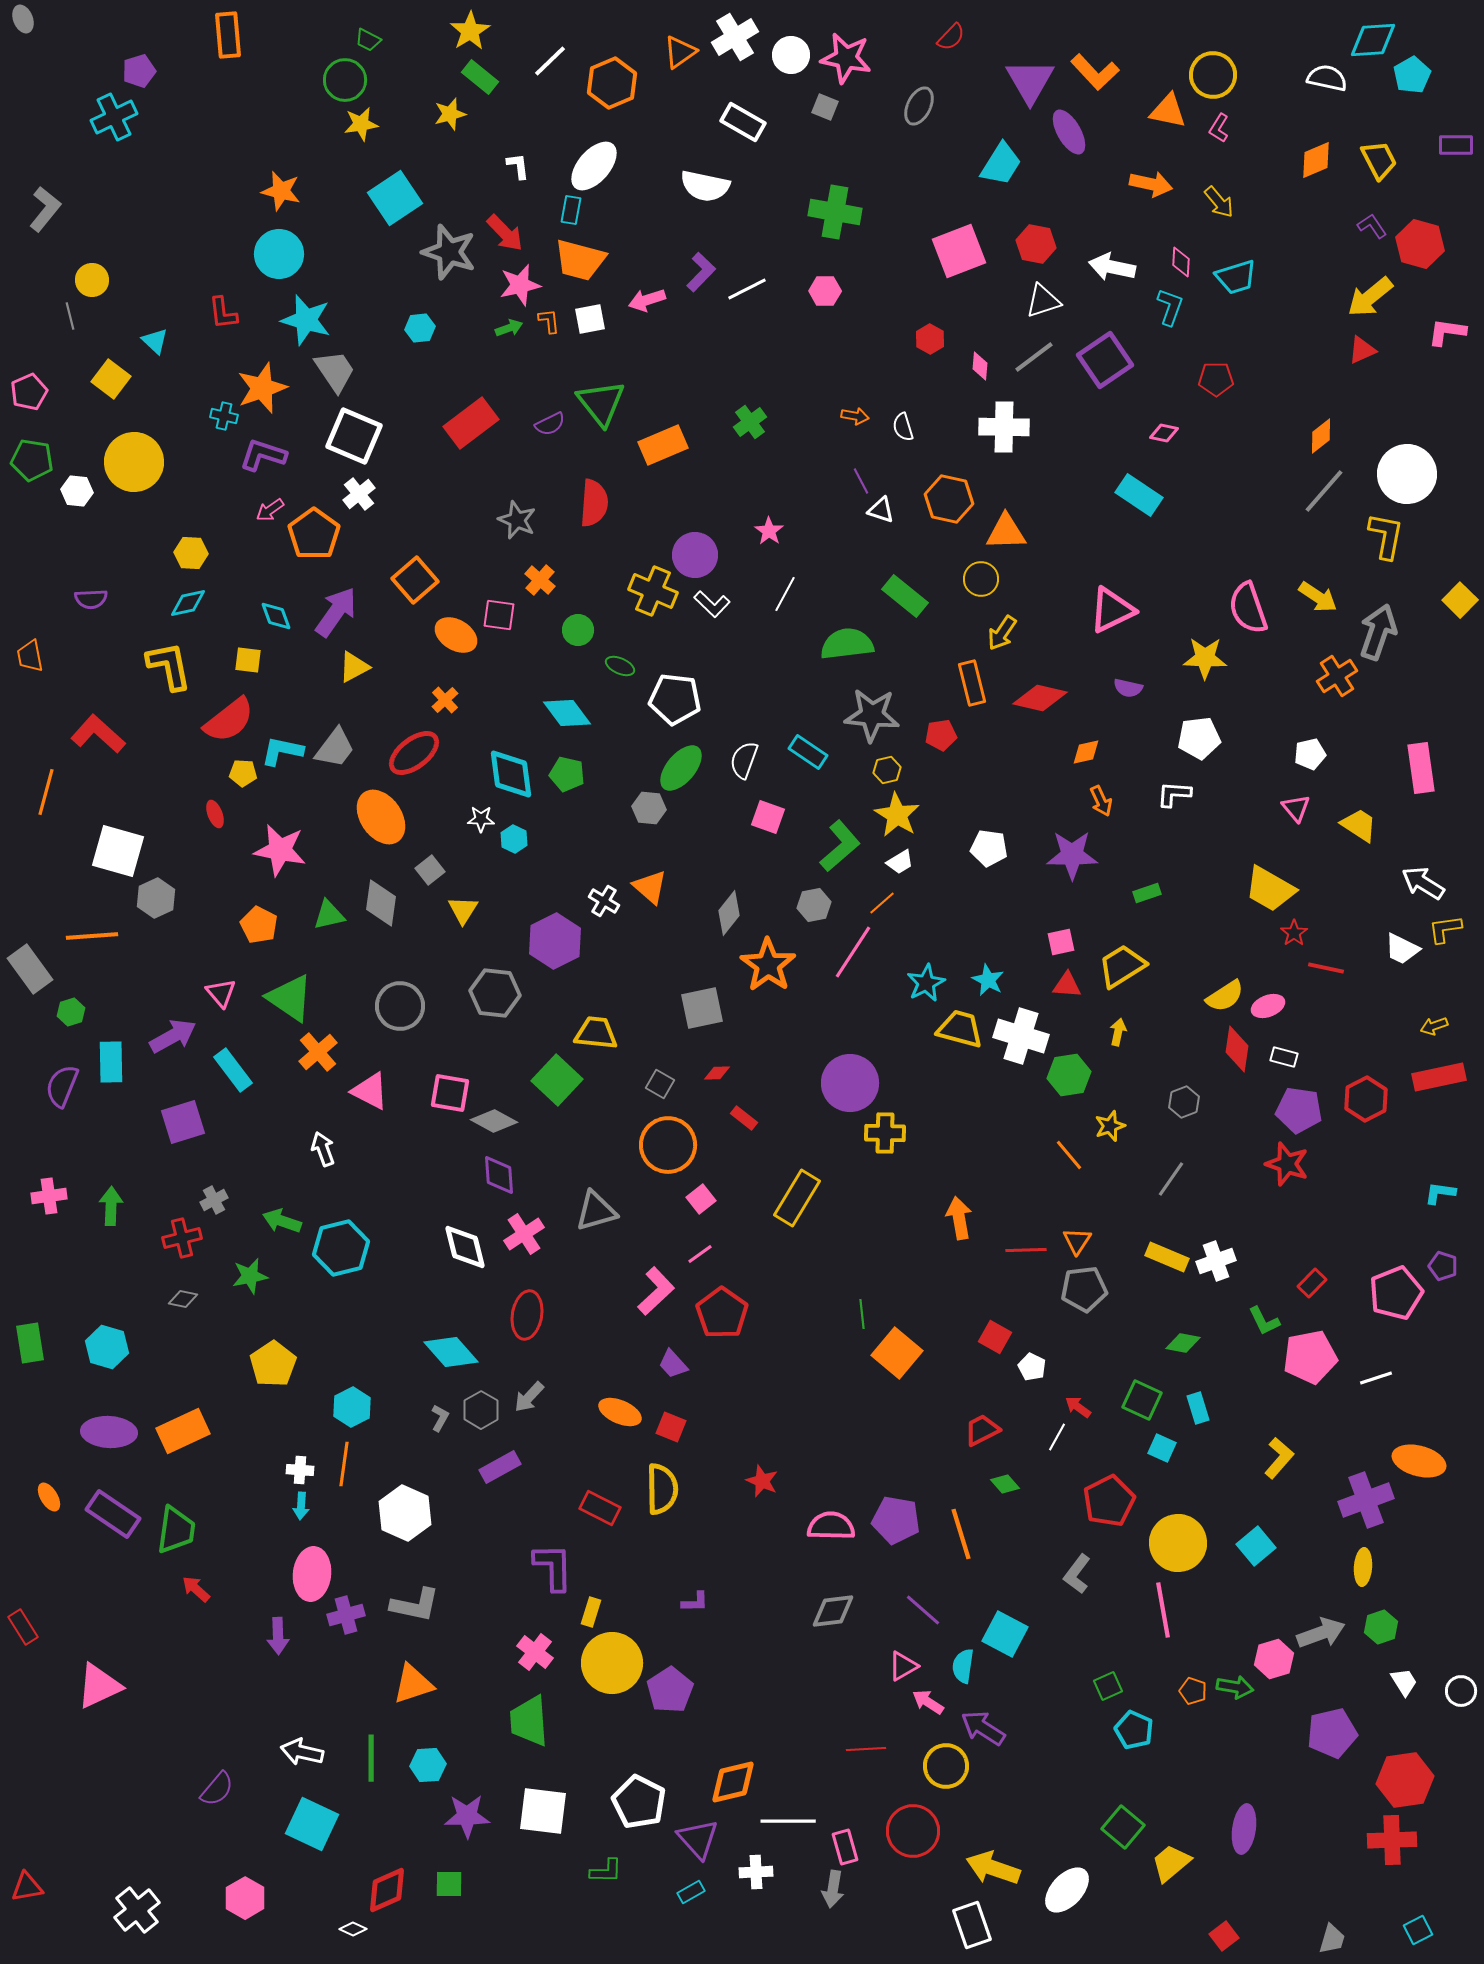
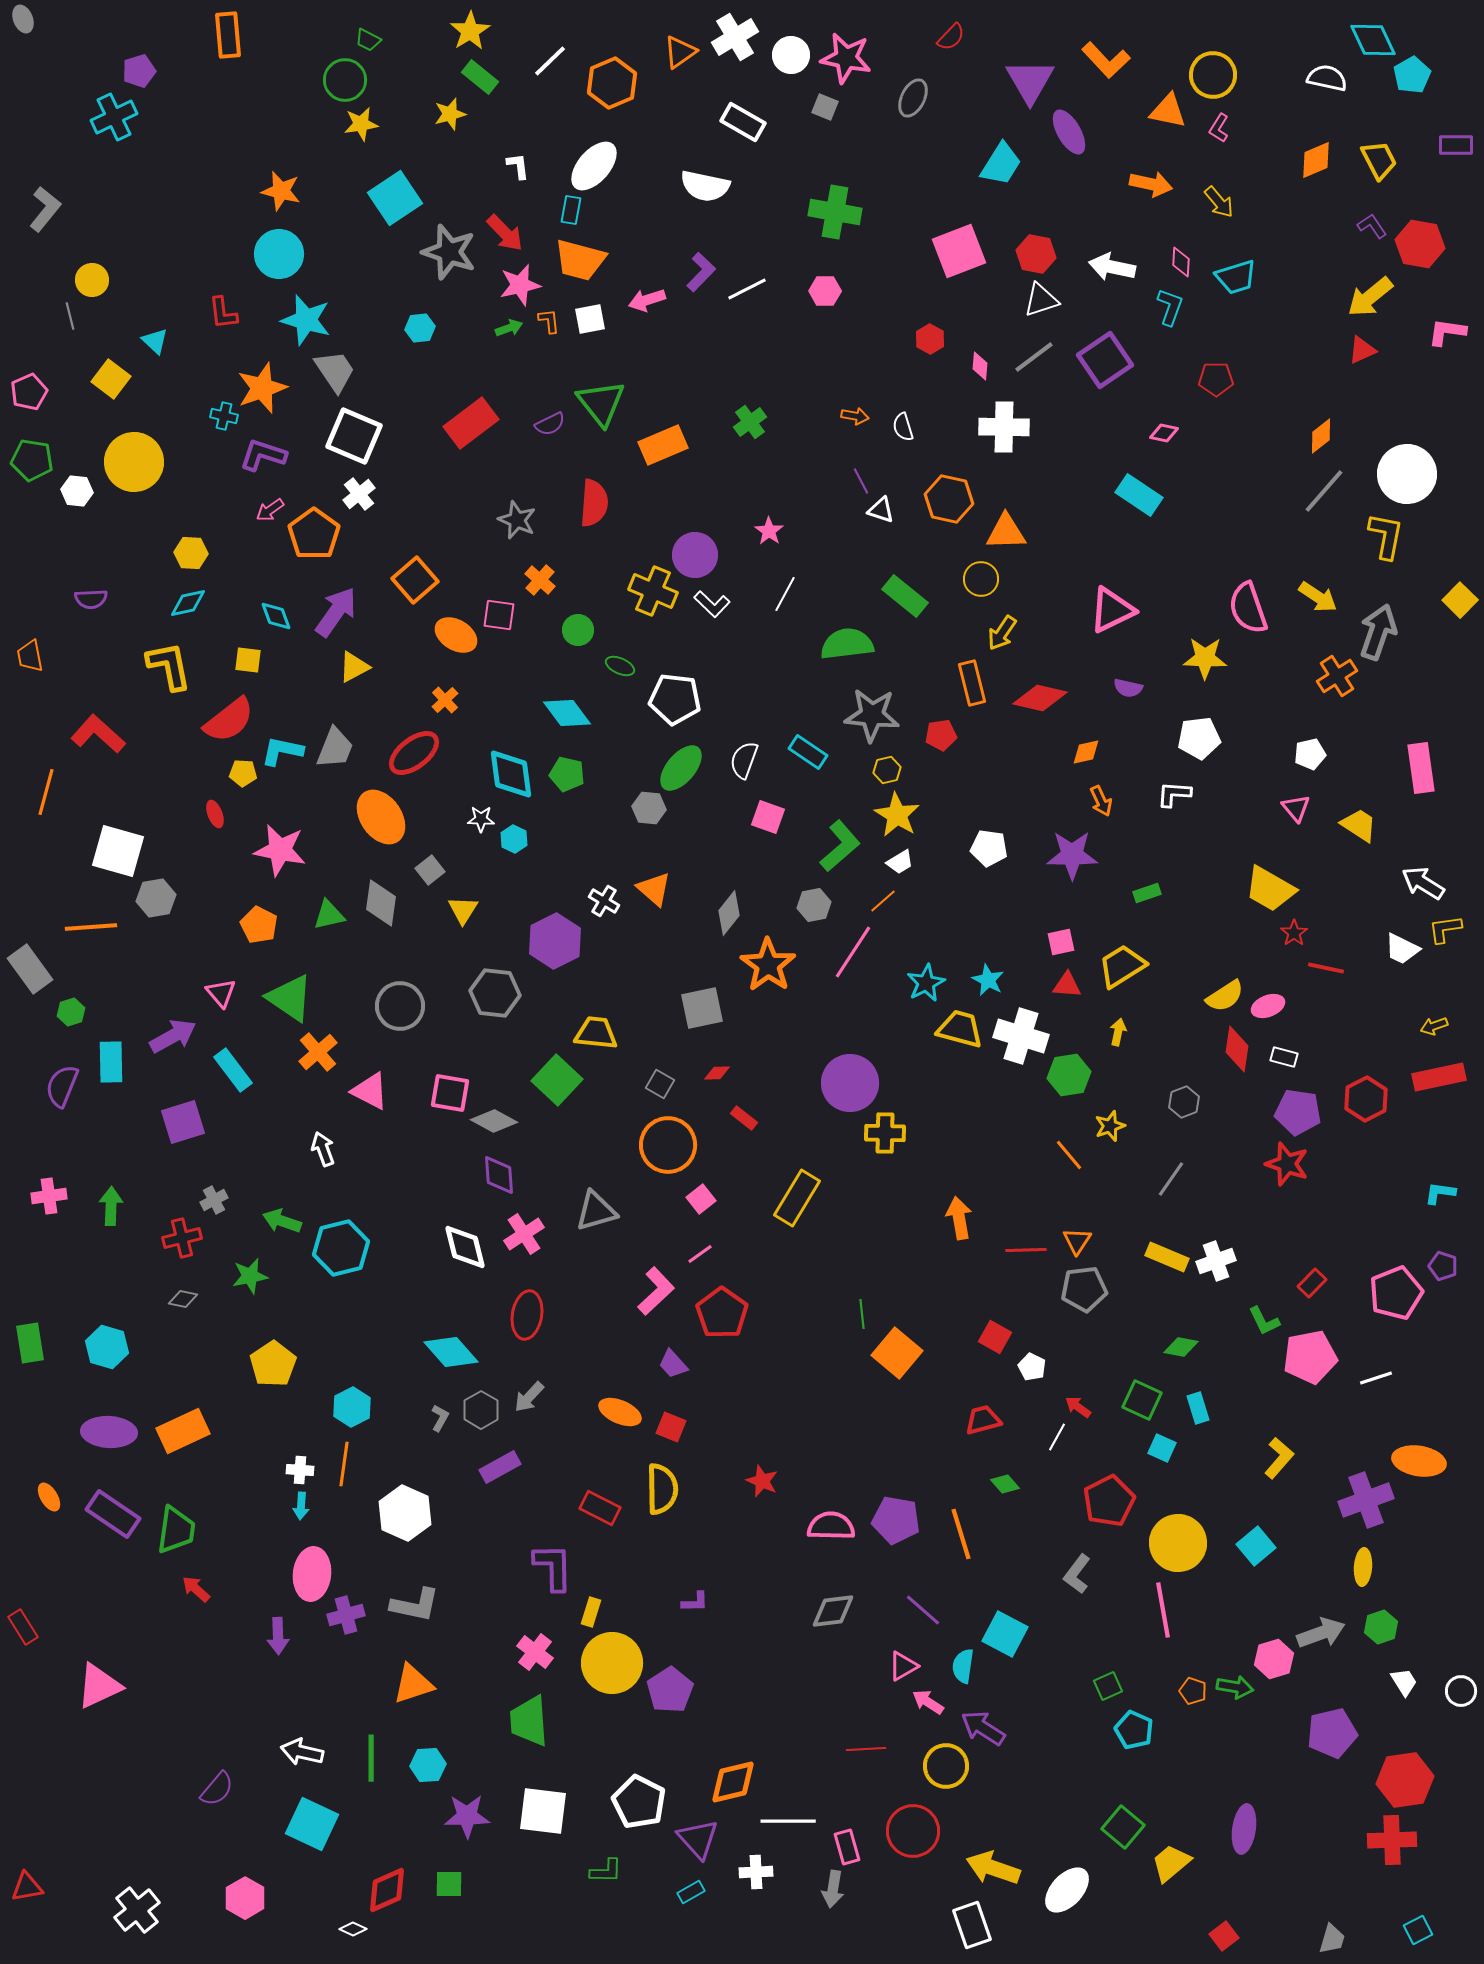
cyan diamond at (1373, 40): rotated 69 degrees clockwise
orange L-shape at (1095, 72): moved 11 px right, 12 px up
gray ellipse at (919, 106): moved 6 px left, 8 px up
red hexagon at (1036, 244): moved 10 px down
red hexagon at (1420, 244): rotated 6 degrees counterclockwise
white triangle at (1043, 301): moved 2 px left, 1 px up
gray trapezoid at (335, 748): rotated 15 degrees counterclockwise
orange triangle at (650, 887): moved 4 px right, 2 px down
gray hexagon at (156, 898): rotated 15 degrees clockwise
orange line at (882, 903): moved 1 px right, 2 px up
orange line at (92, 936): moved 1 px left, 9 px up
purple pentagon at (1299, 1110): moved 1 px left, 2 px down
green diamond at (1183, 1343): moved 2 px left, 4 px down
red trapezoid at (982, 1430): moved 1 px right, 10 px up; rotated 12 degrees clockwise
orange ellipse at (1419, 1461): rotated 6 degrees counterclockwise
pink rectangle at (845, 1847): moved 2 px right
